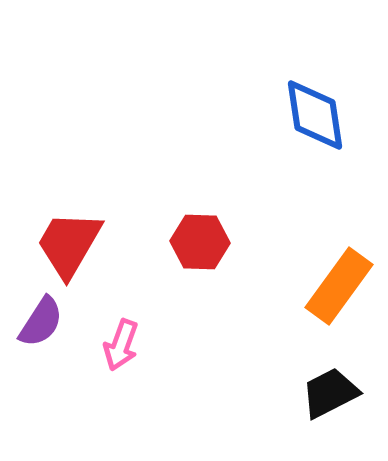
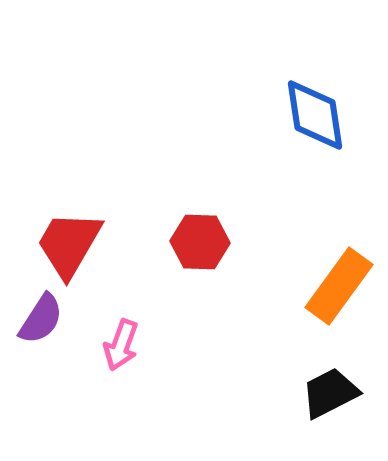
purple semicircle: moved 3 px up
